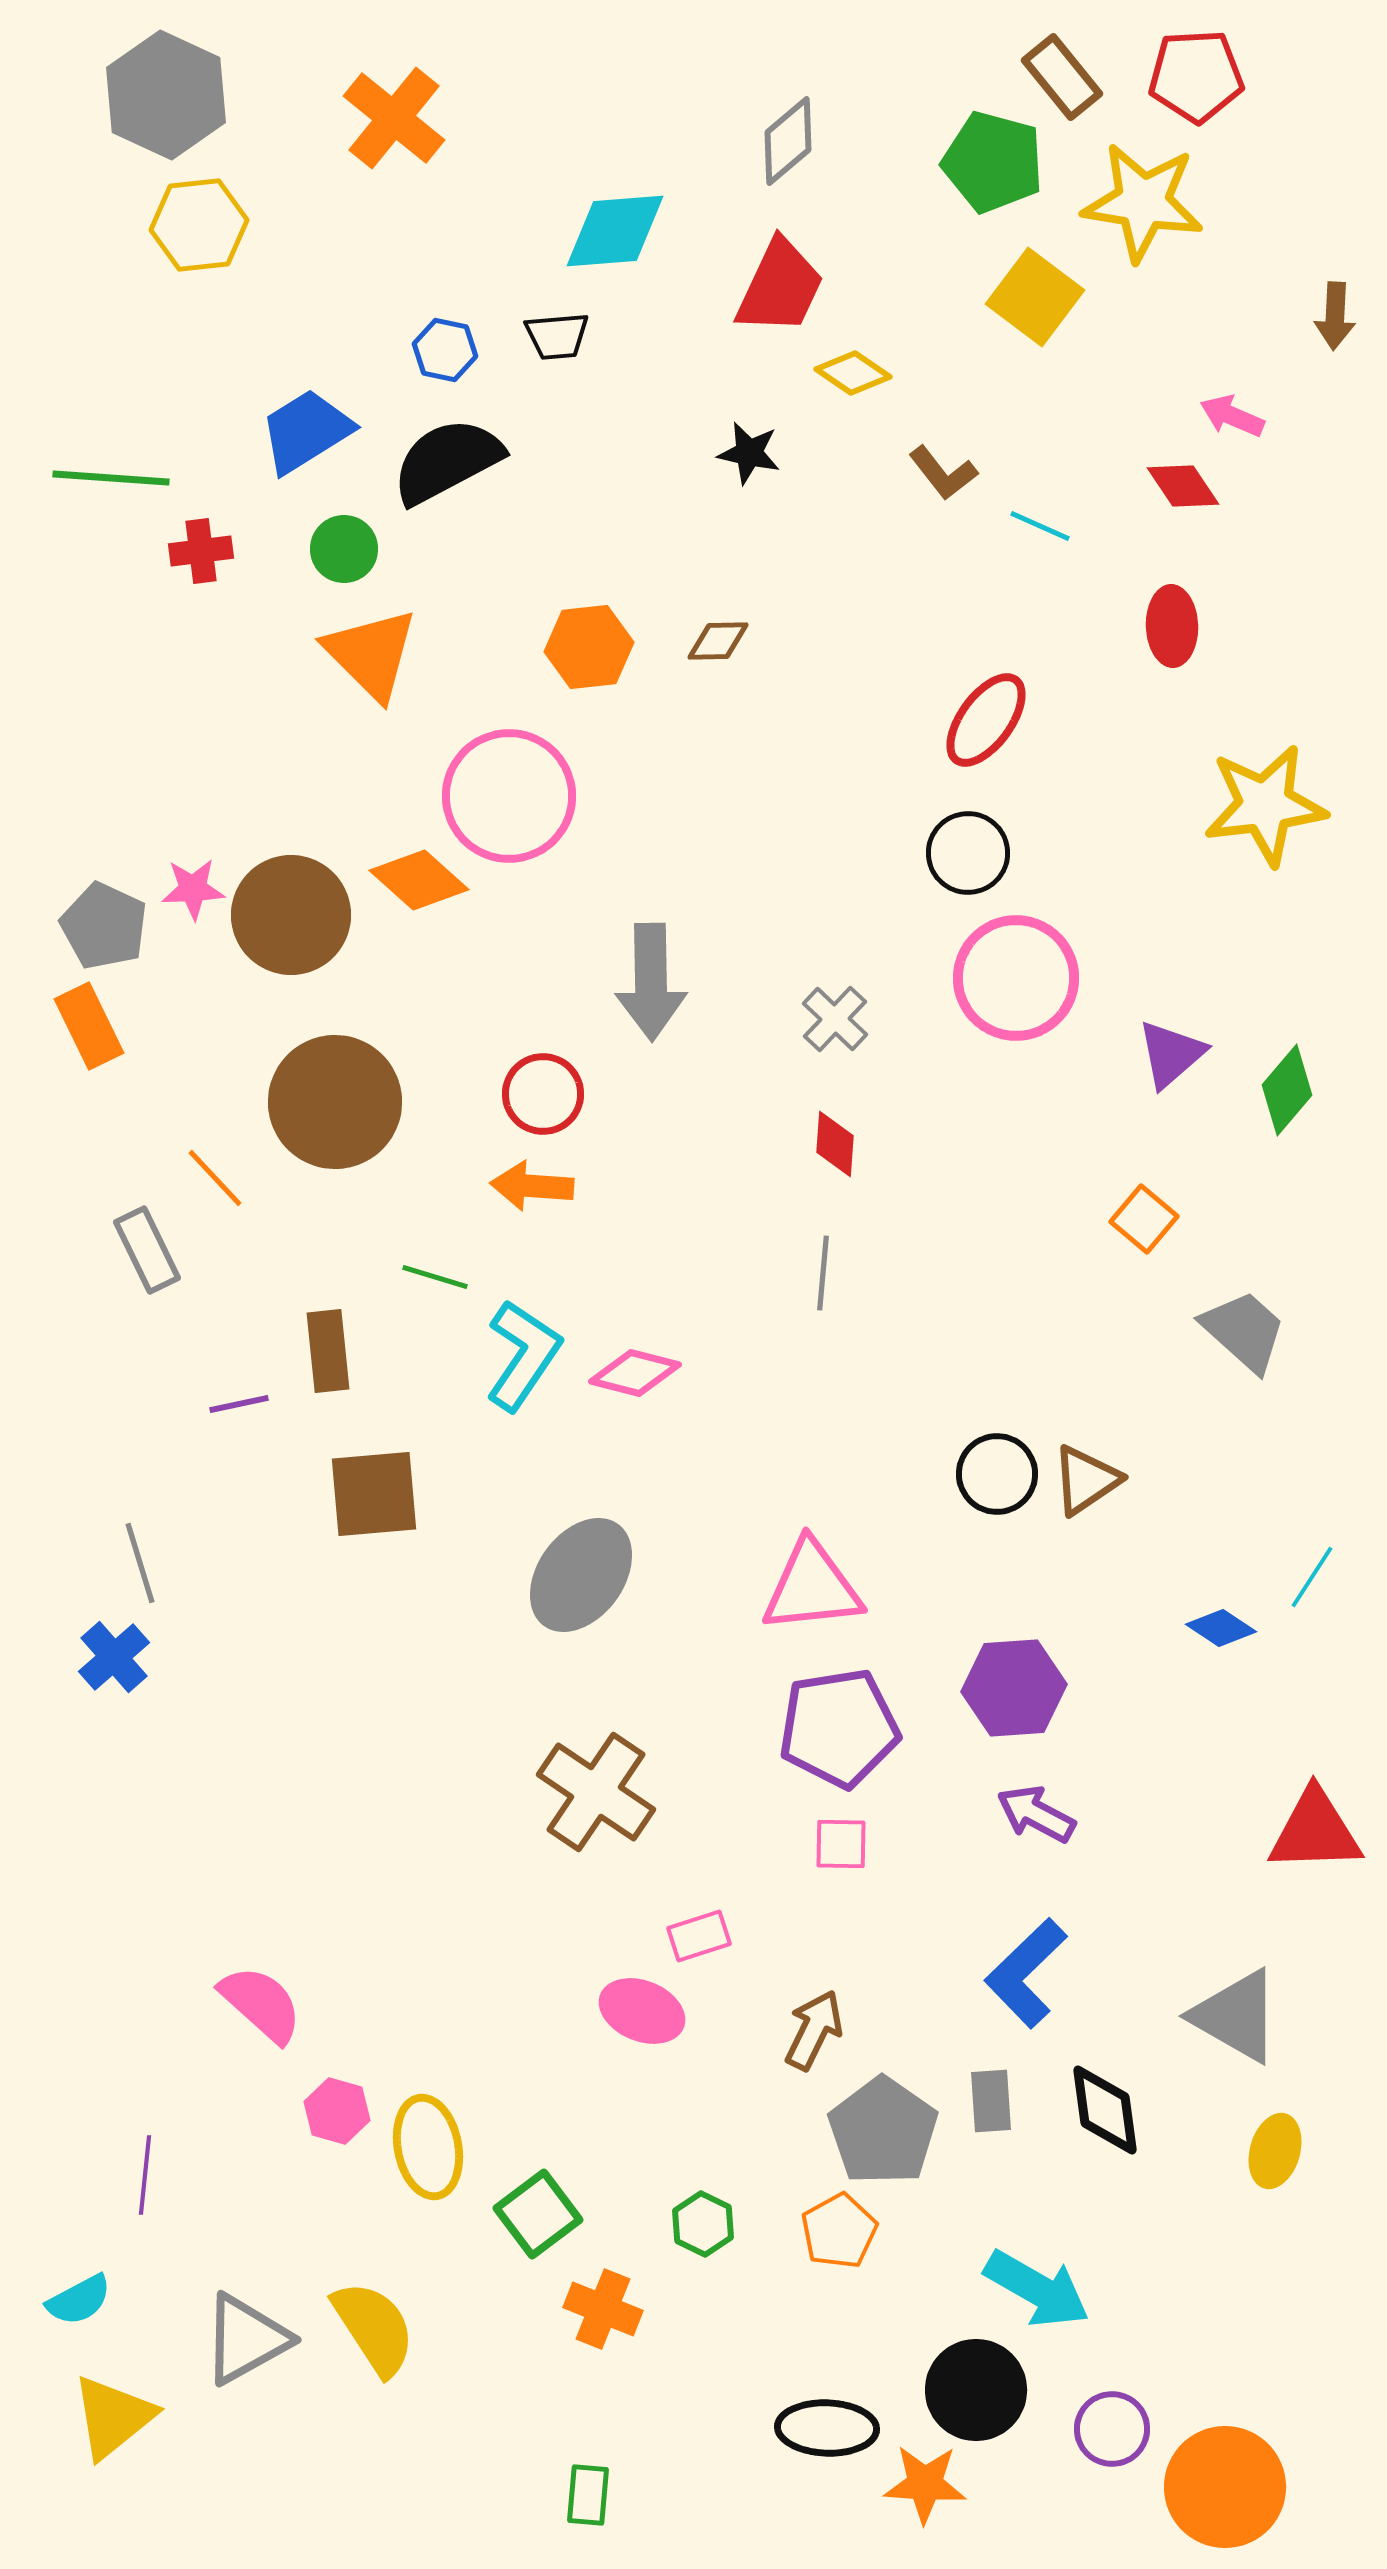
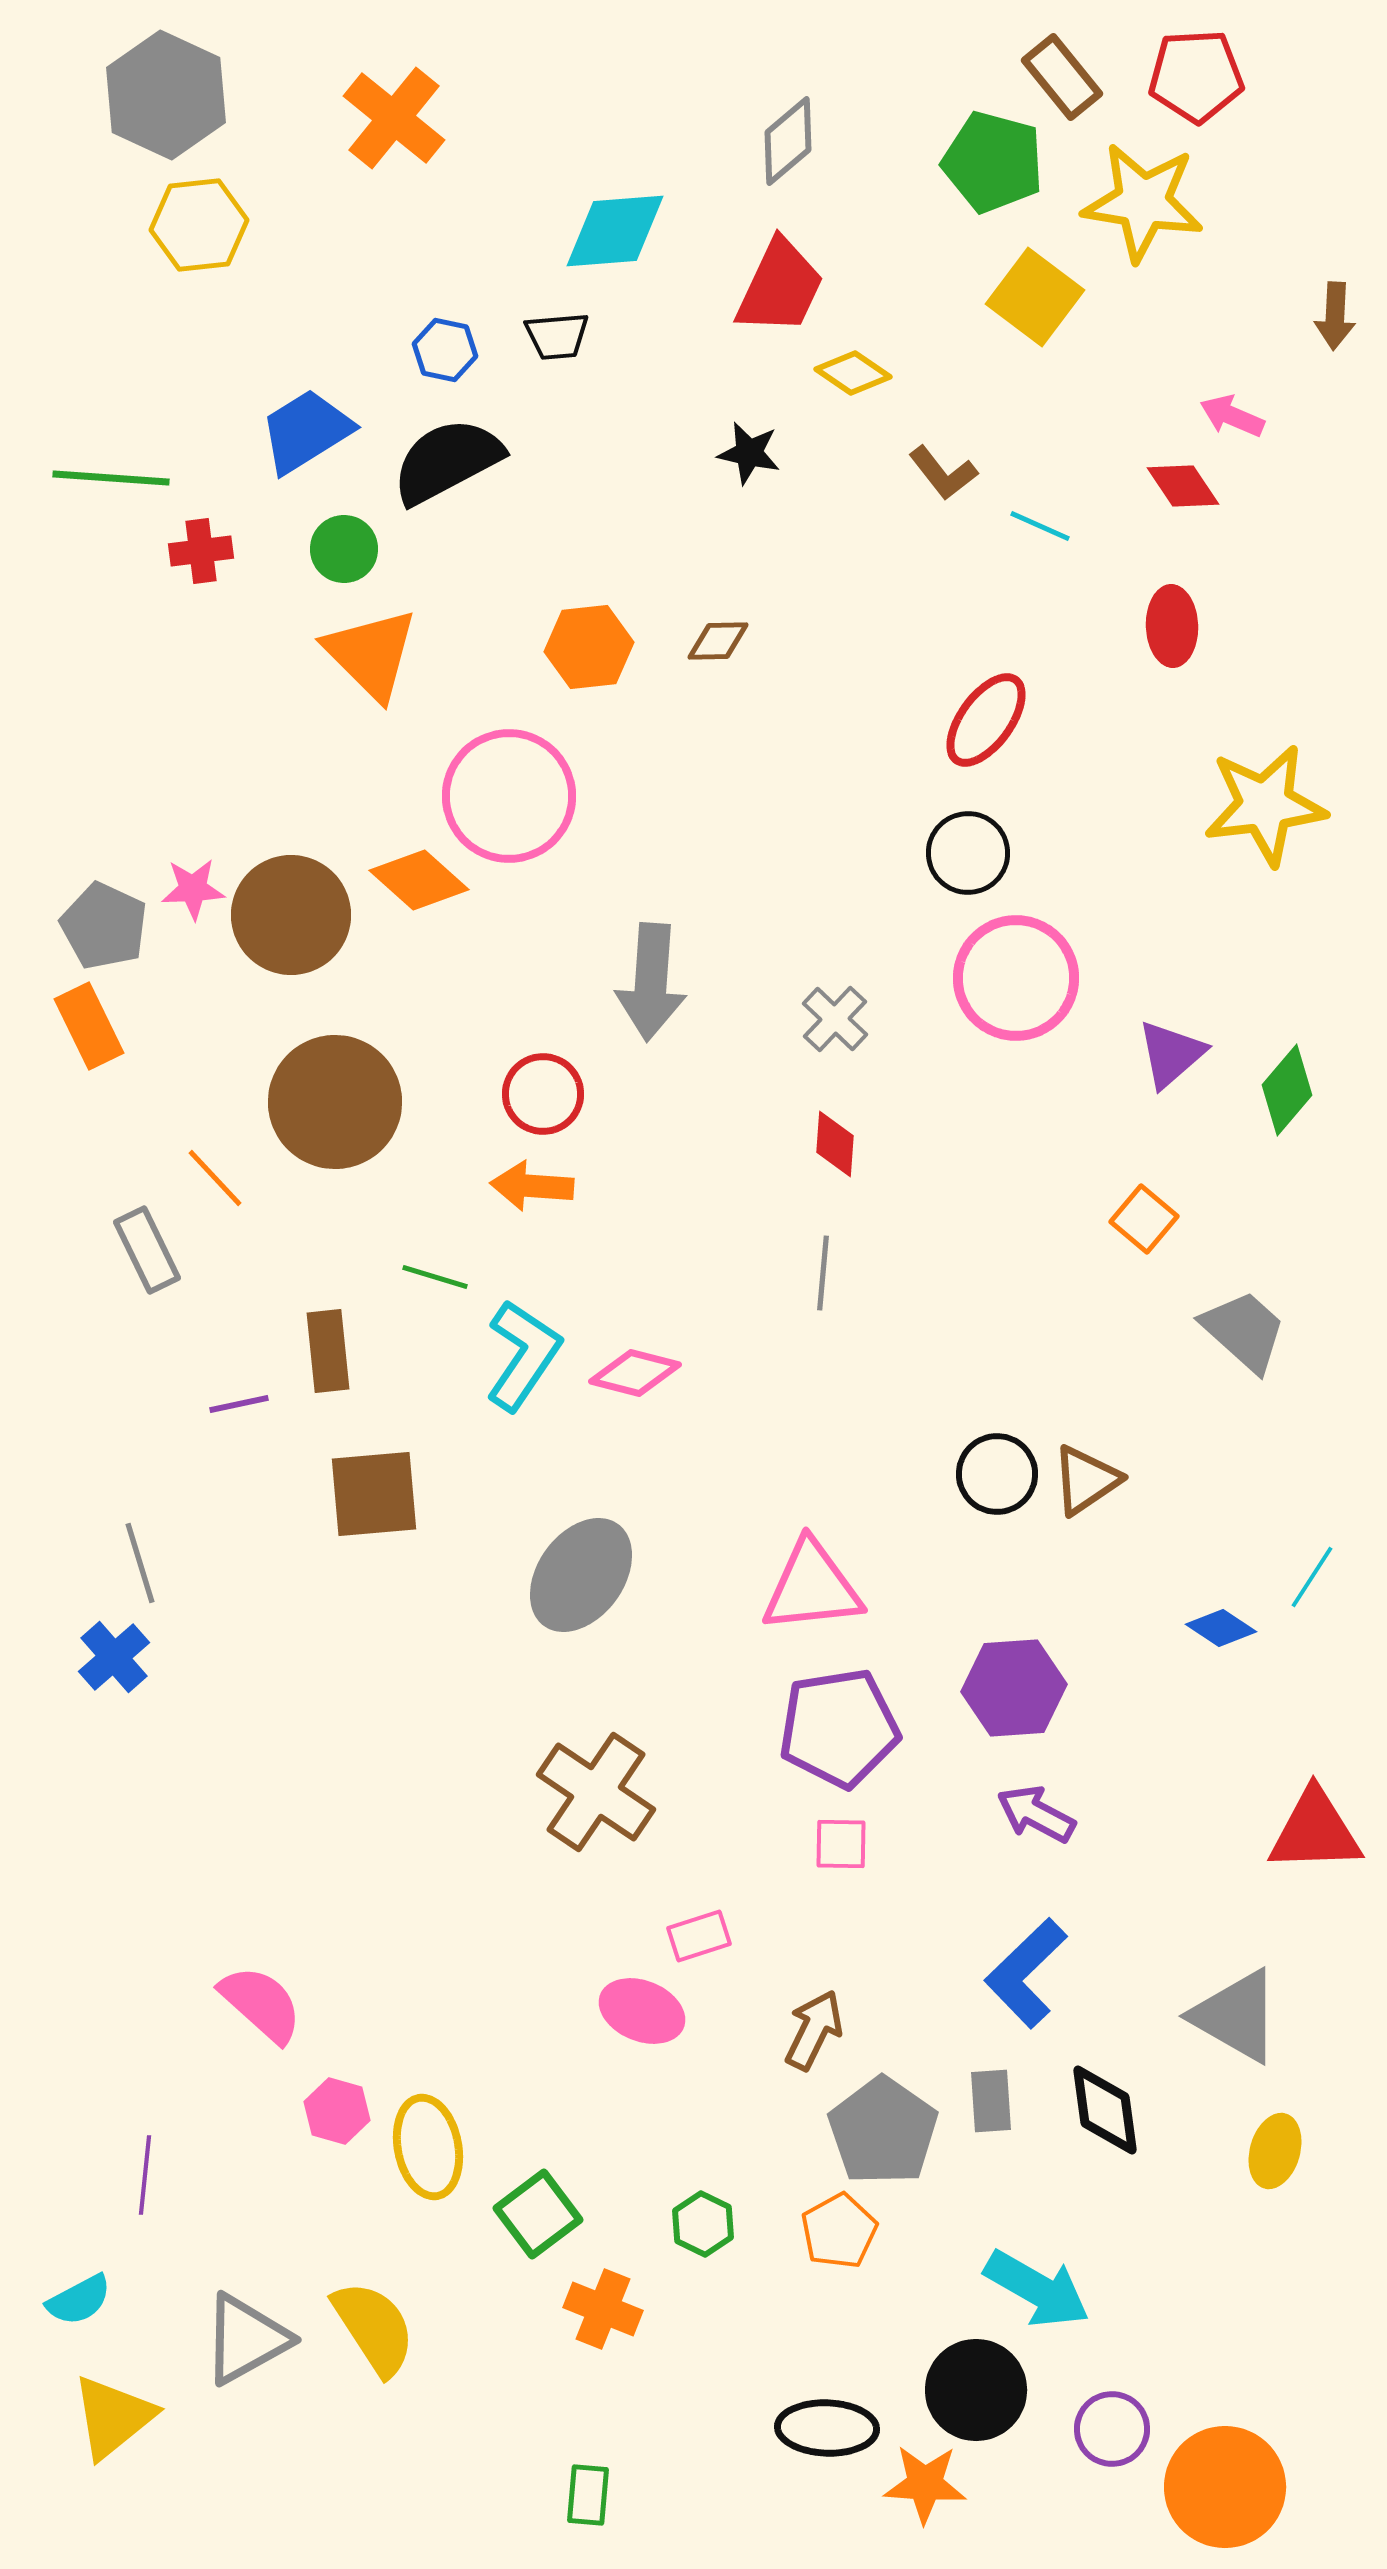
gray arrow at (651, 982): rotated 5 degrees clockwise
